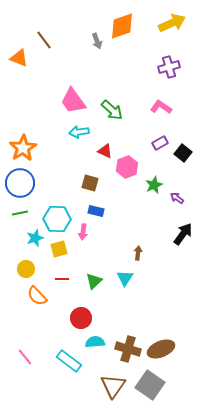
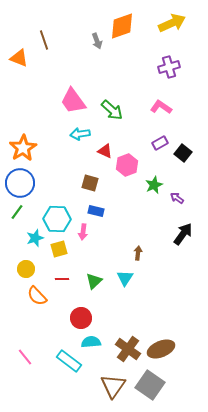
brown line: rotated 18 degrees clockwise
cyan arrow: moved 1 px right, 2 px down
pink hexagon: moved 2 px up
green line: moved 3 px left, 1 px up; rotated 42 degrees counterclockwise
cyan semicircle: moved 4 px left
brown cross: rotated 20 degrees clockwise
